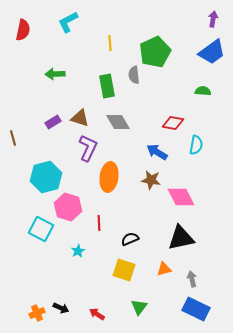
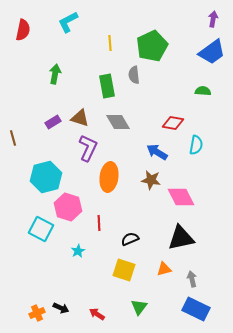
green pentagon: moved 3 px left, 6 px up
green arrow: rotated 102 degrees clockwise
